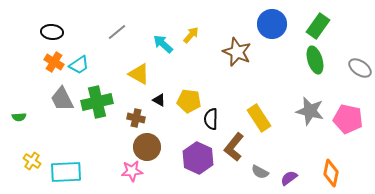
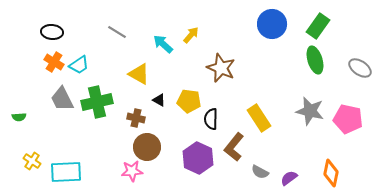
gray line: rotated 72 degrees clockwise
brown star: moved 16 px left, 16 px down
